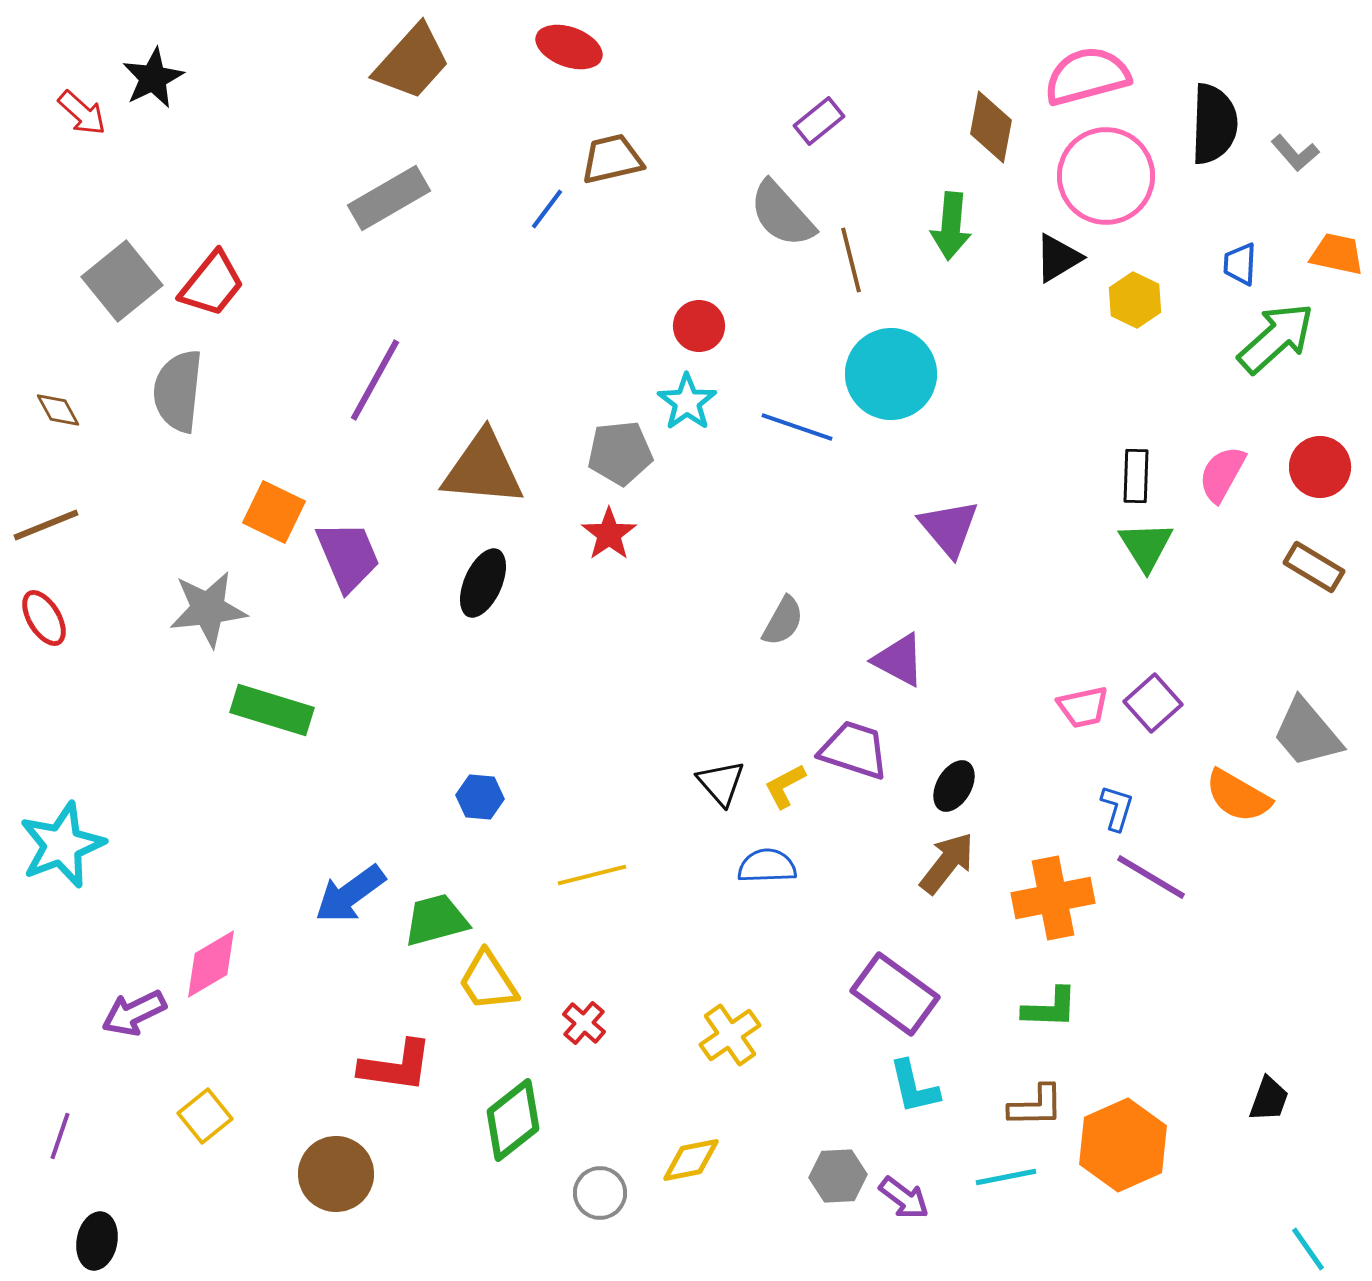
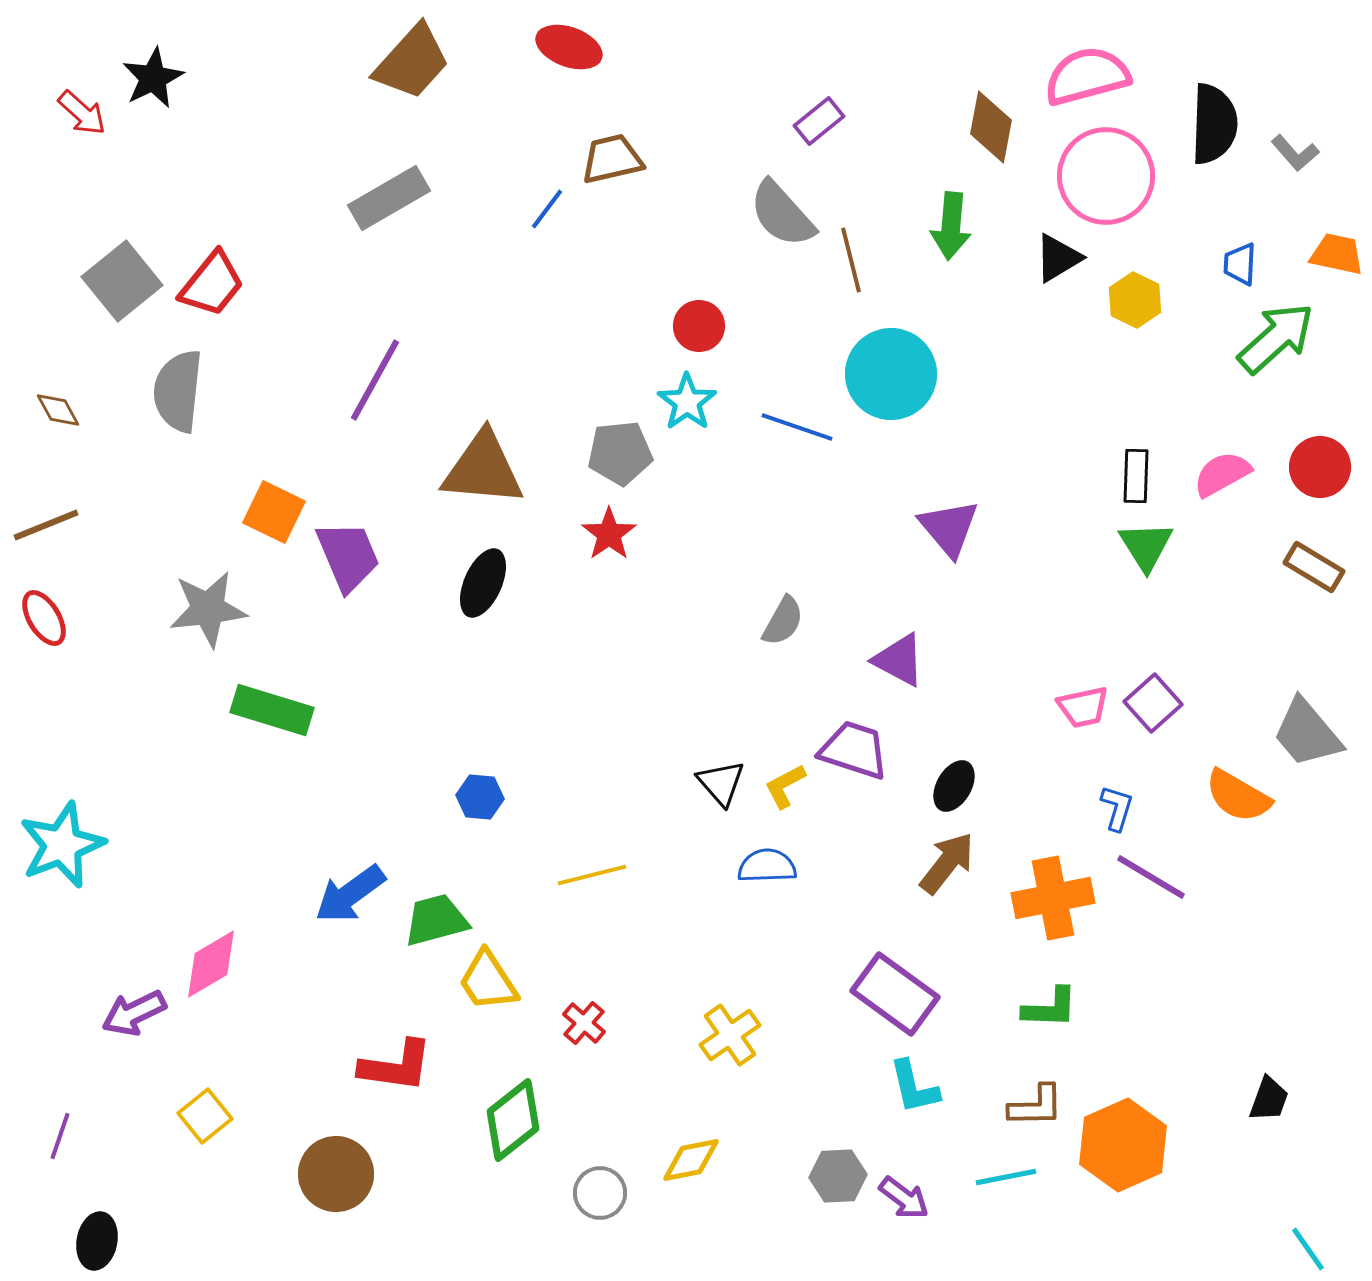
pink semicircle at (1222, 474): rotated 32 degrees clockwise
